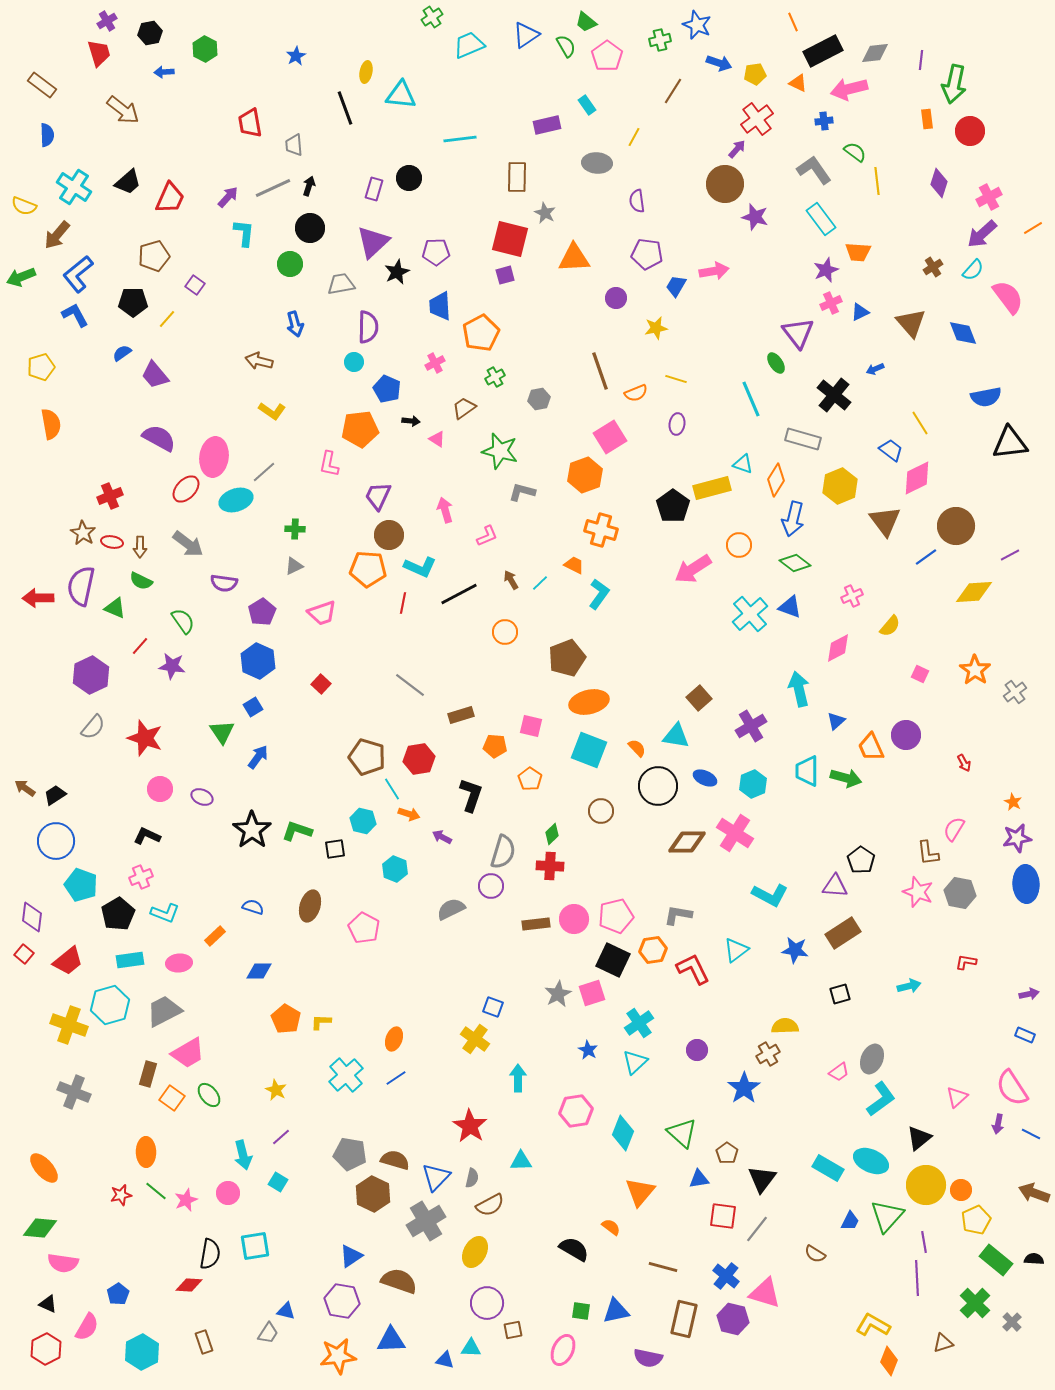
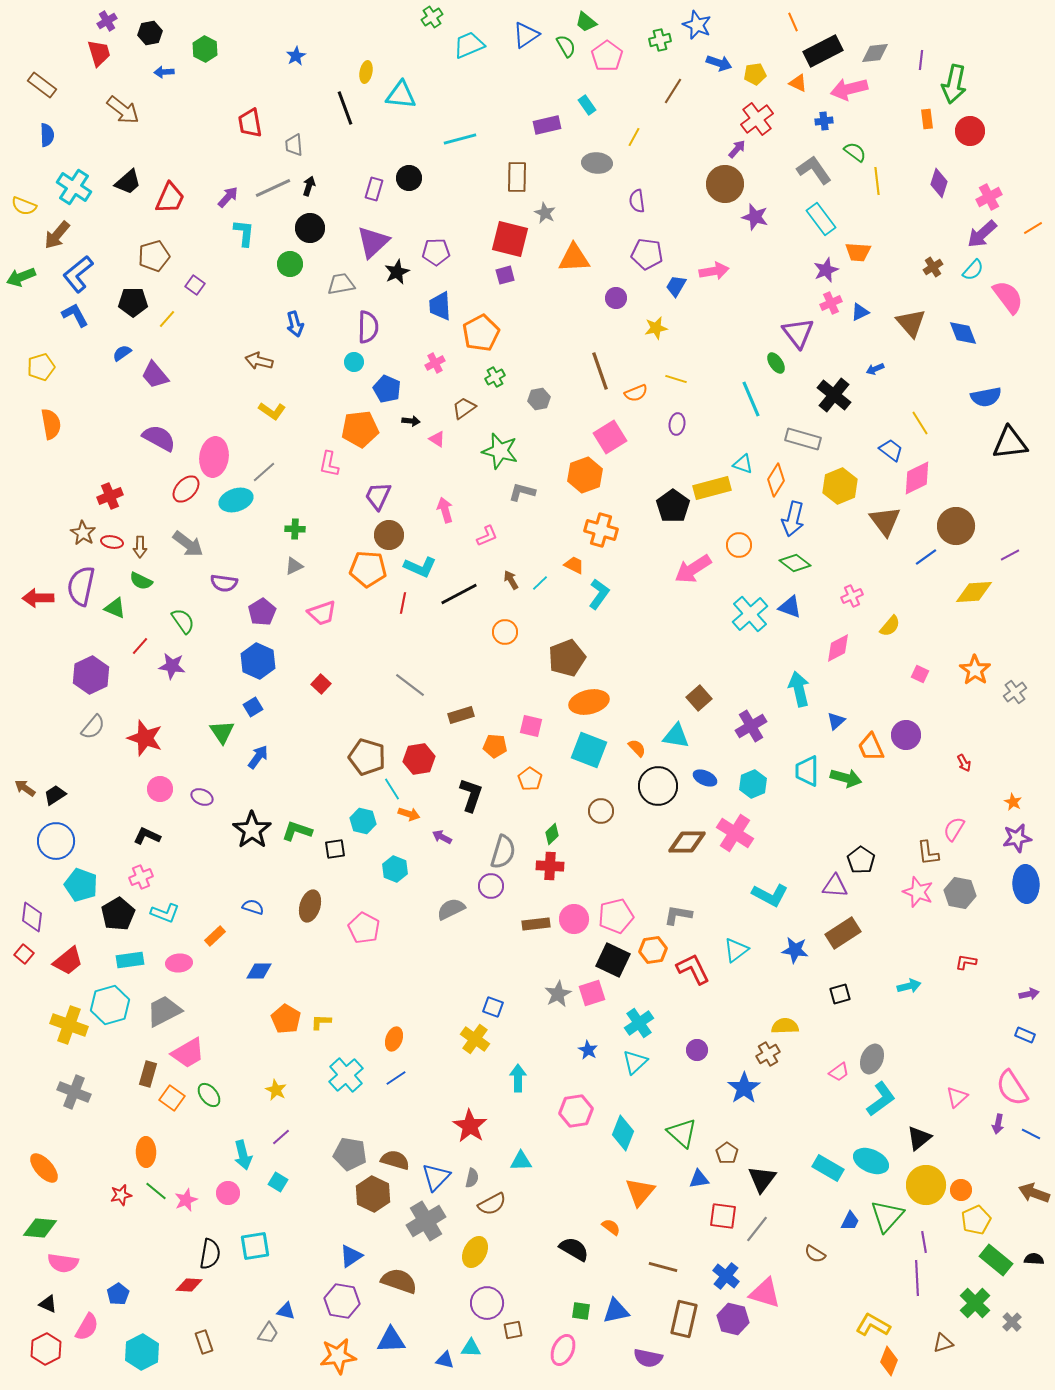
cyan line at (460, 139): rotated 8 degrees counterclockwise
brown semicircle at (490, 1205): moved 2 px right, 1 px up
